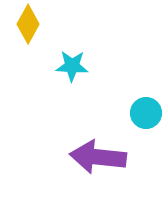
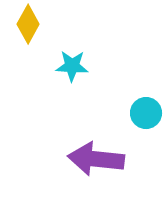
purple arrow: moved 2 px left, 2 px down
